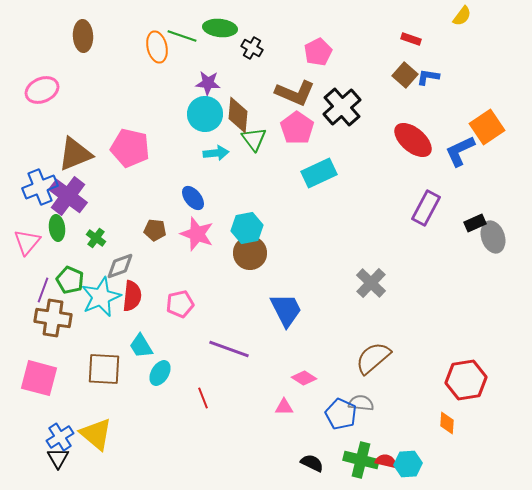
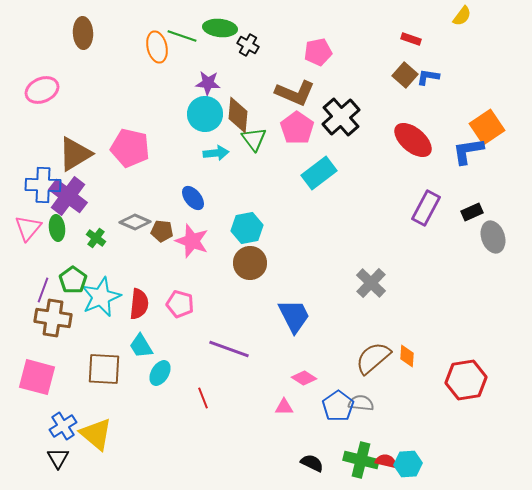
brown ellipse at (83, 36): moved 3 px up
black cross at (252, 48): moved 4 px left, 3 px up
pink pentagon at (318, 52): rotated 16 degrees clockwise
black cross at (342, 107): moved 1 px left, 10 px down
blue L-shape at (460, 151): moved 8 px right; rotated 16 degrees clockwise
brown triangle at (75, 154): rotated 9 degrees counterclockwise
cyan rectangle at (319, 173): rotated 12 degrees counterclockwise
blue cross at (40, 187): moved 3 px right, 2 px up; rotated 24 degrees clockwise
black rectangle at (475, 223): moved 3 px left, 11 px up
brown pentagon at (155, 230): moved 7 px right, 1 px down
pink star at (197, 234): moved 5 px left, 7 px down
pink triangle at (27, 242): moved 1 px right, 14 px up
brown circle at (250, 253): moved 10 px down
gray diamond at (120, 266): moved 15 px right, 44 px up; rotated 44 degrees clockwise
green pentagon at (70, 280): moved 3 px right; rotated 12 degrees clockwise
red semicircle at (132, 296): moved 7 px right, 8 px down
pink pentagon at (180, 304): rotated 28 degrees clockwise
blue trapezoid at (286, 310): moved 8 px right, 6 px down
pink square at (39, 378): moved 2 px left, 1 px up
blue pentagon at (341, 414): moved 3 px left, 8 px up; rotated 12 degrees clockwise
orange diamond at (447, 423): moved 40 px left, 67 px up
blue cross at (60, 437): moved 3 px right, 11 px up
